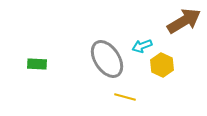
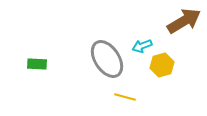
yellow hexagon: rotated 20 degrees clockwise
